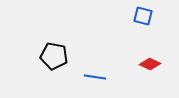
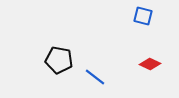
black pentagon: moved 5 px right, 4 px down
blue line: rotated 30 degrees clockwise
